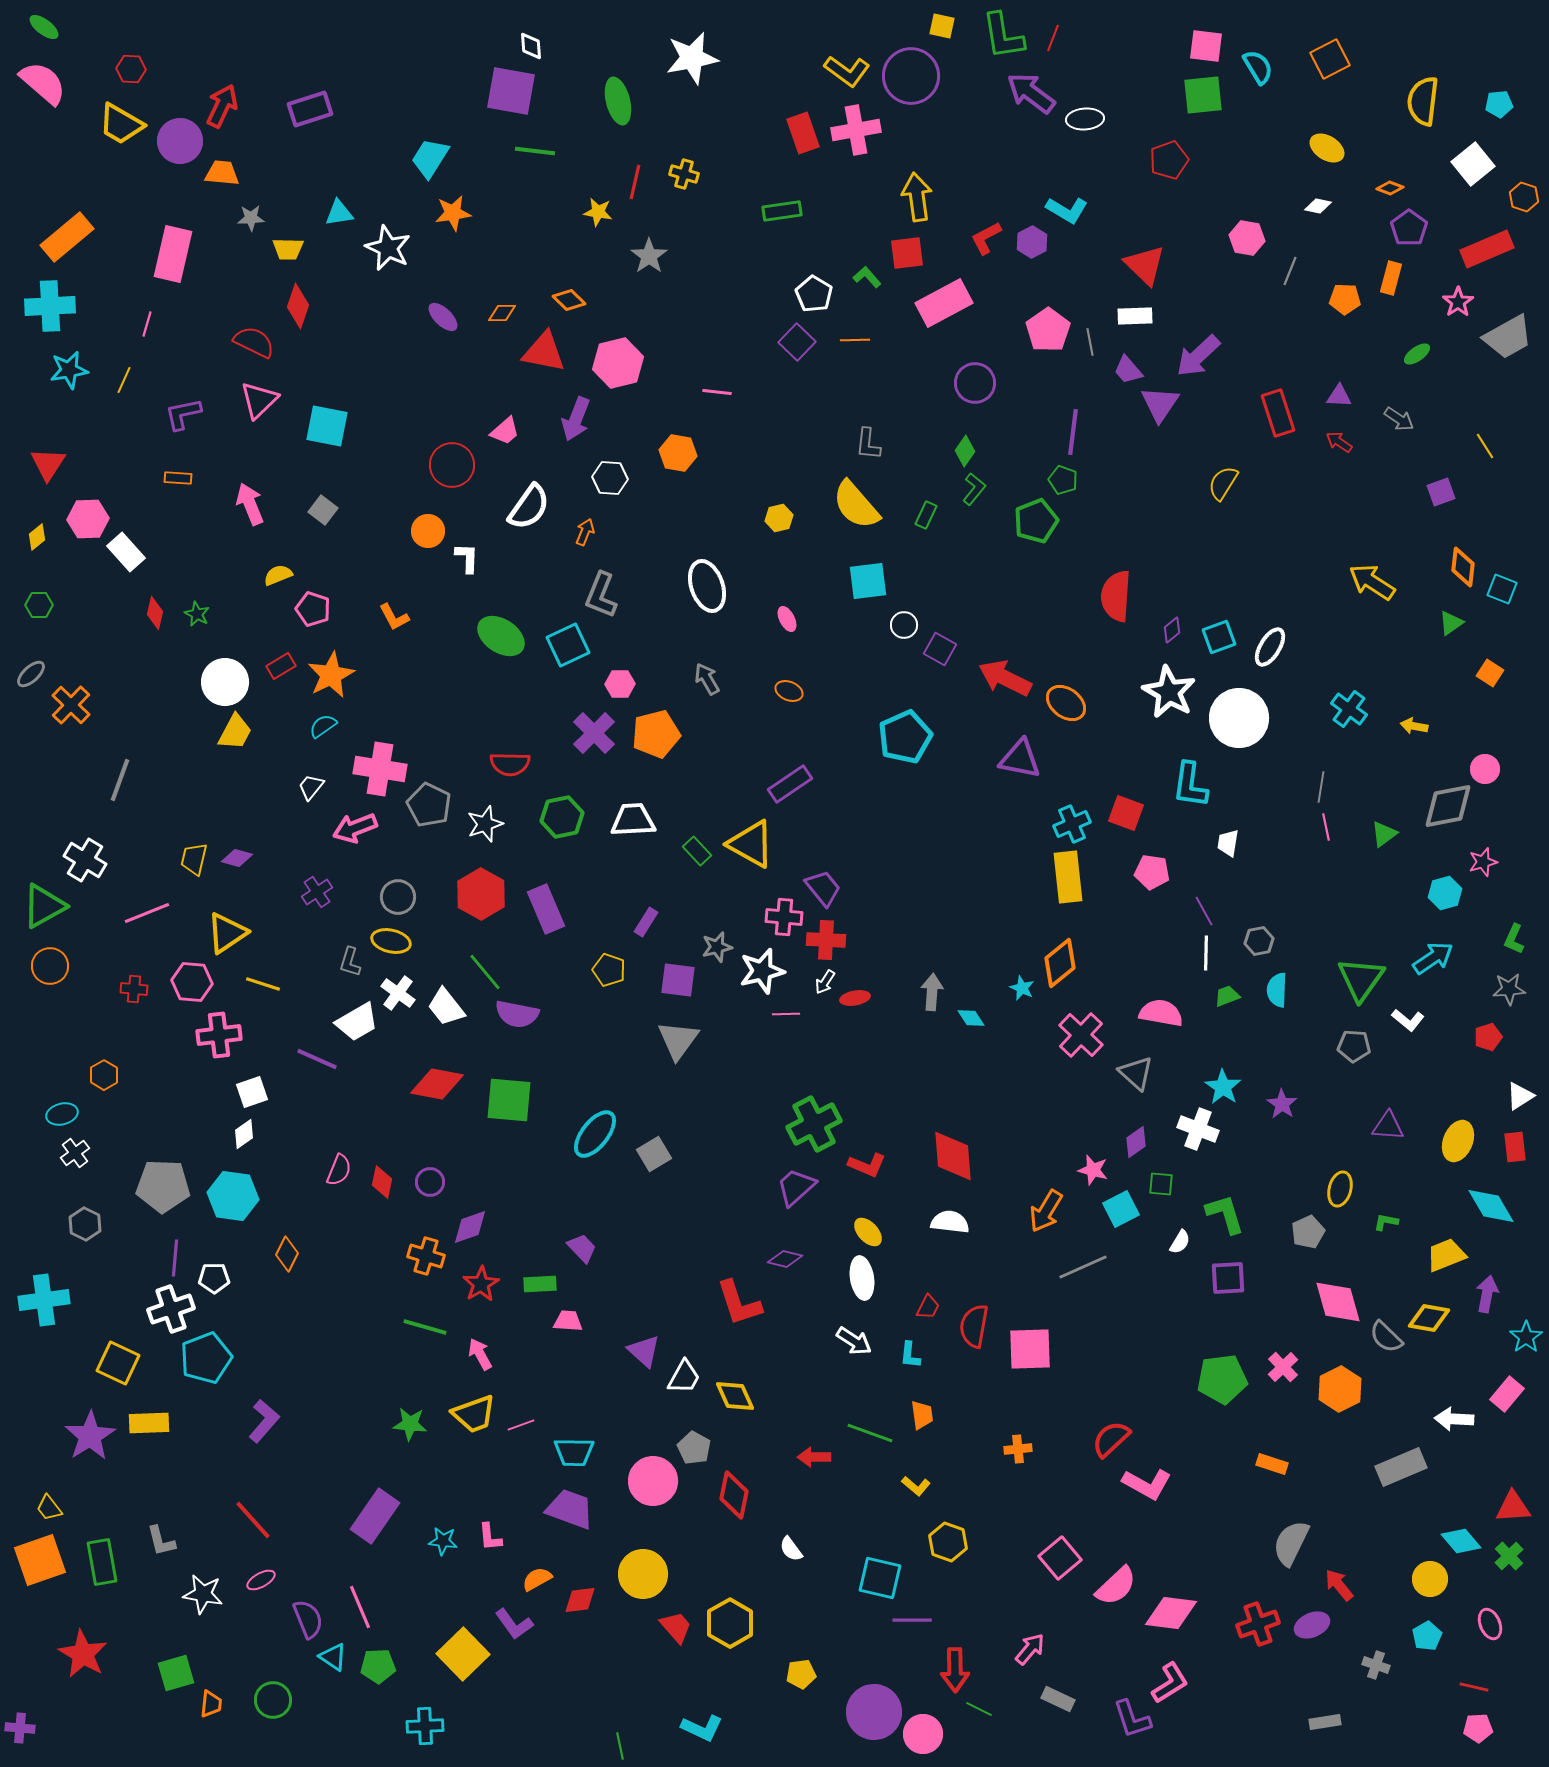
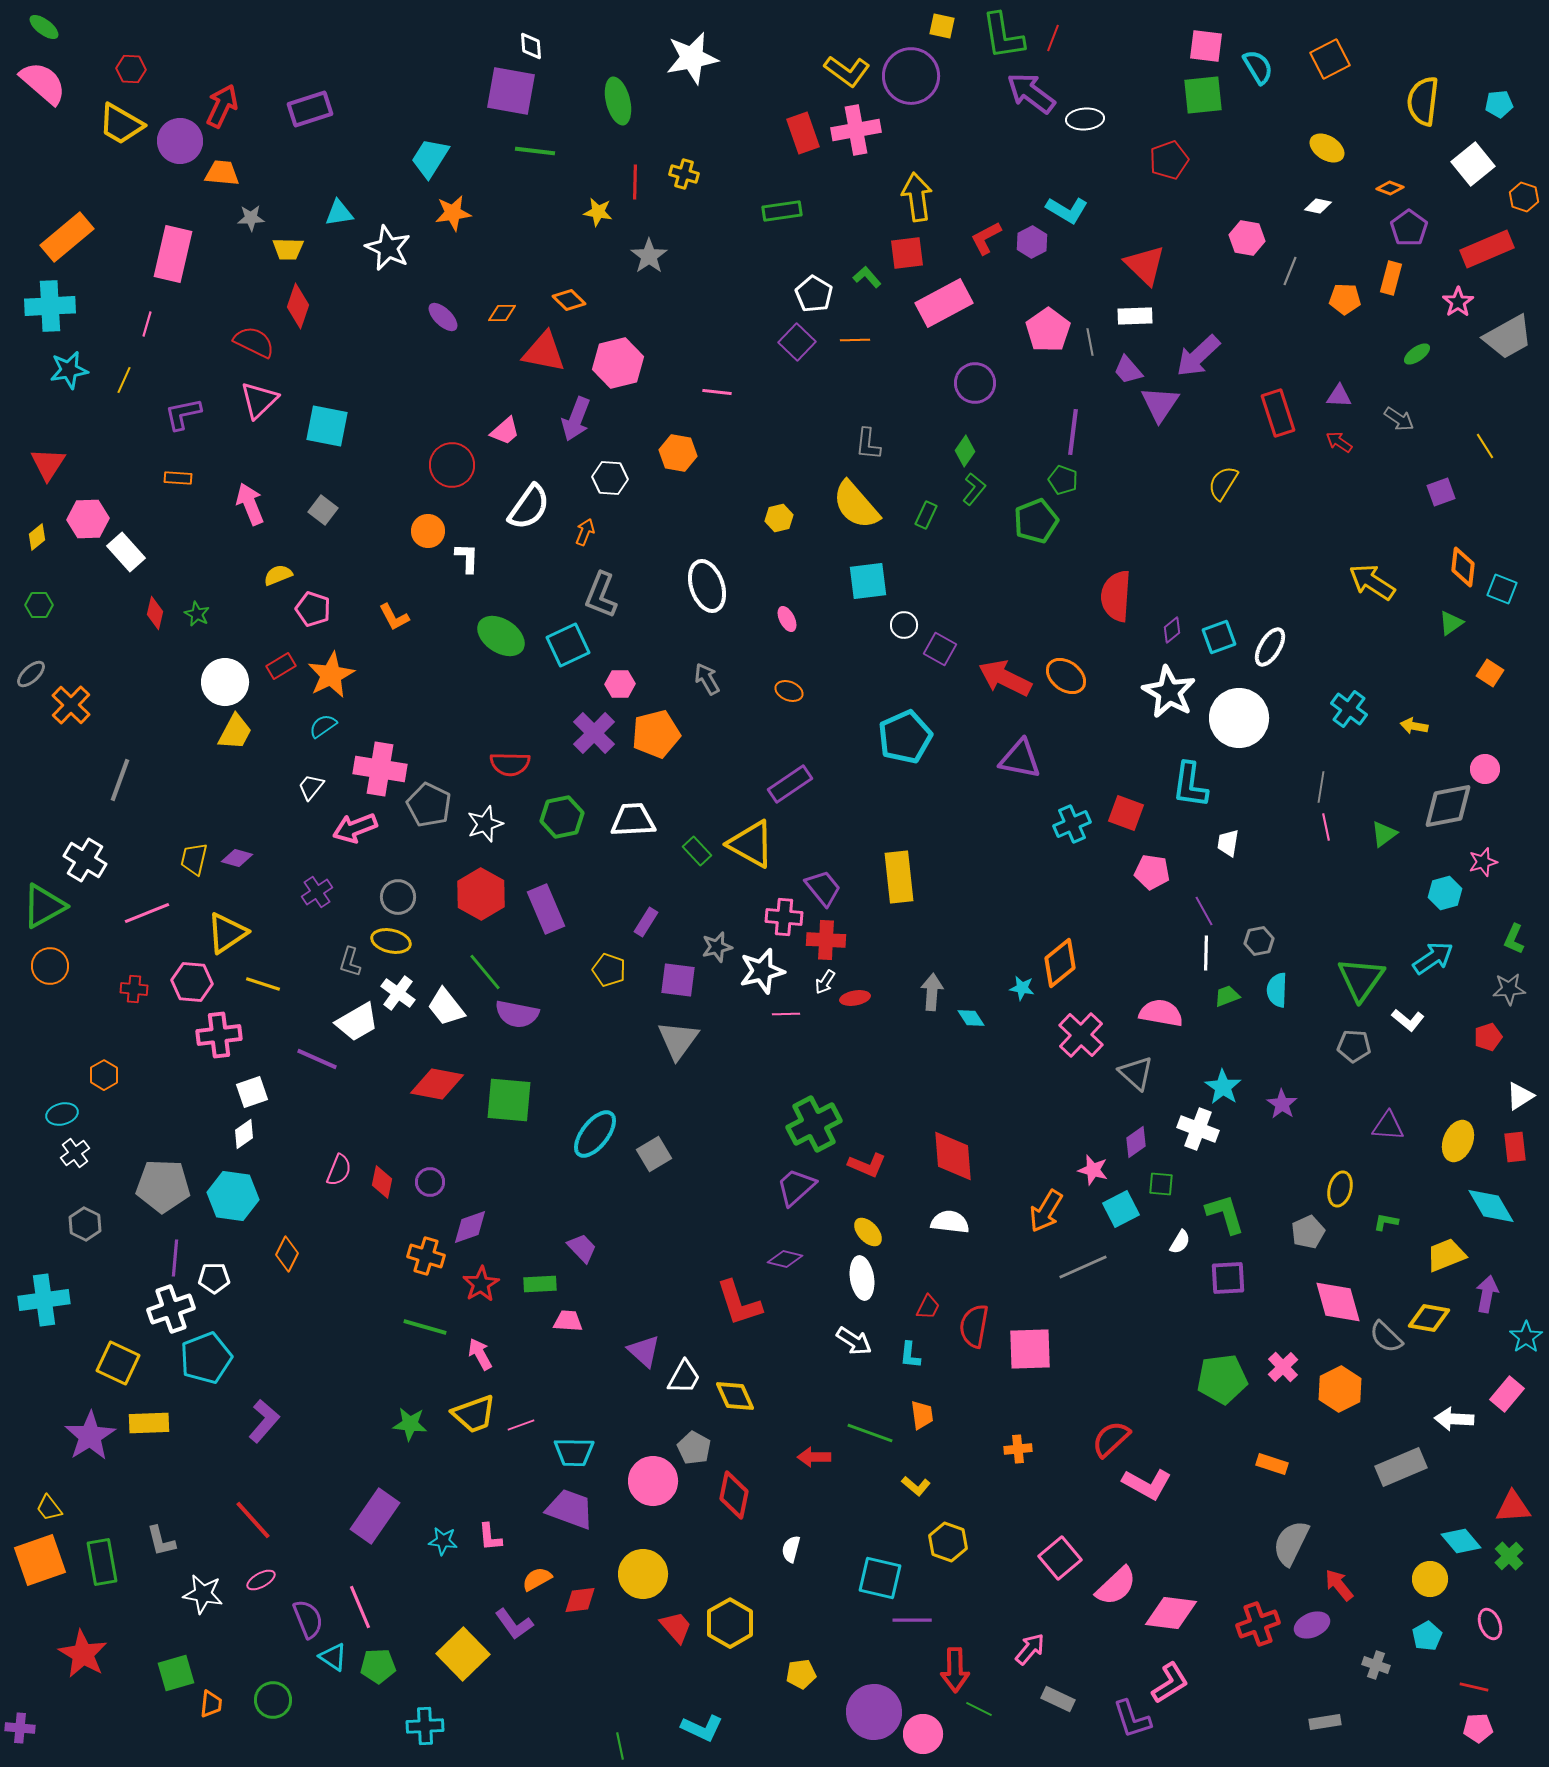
red line at (635, 182): rotated 12 degrees counterclockwise
orange ellipse at (1066, 703): moved 27 px up
yellow rectangle at (1068, 877): moved 169 px left
cyan star at (1022, 988): rotated 15 degrees counterclockwise
white semicircle at (791, 1549): rotated 52 degrees clockwise
